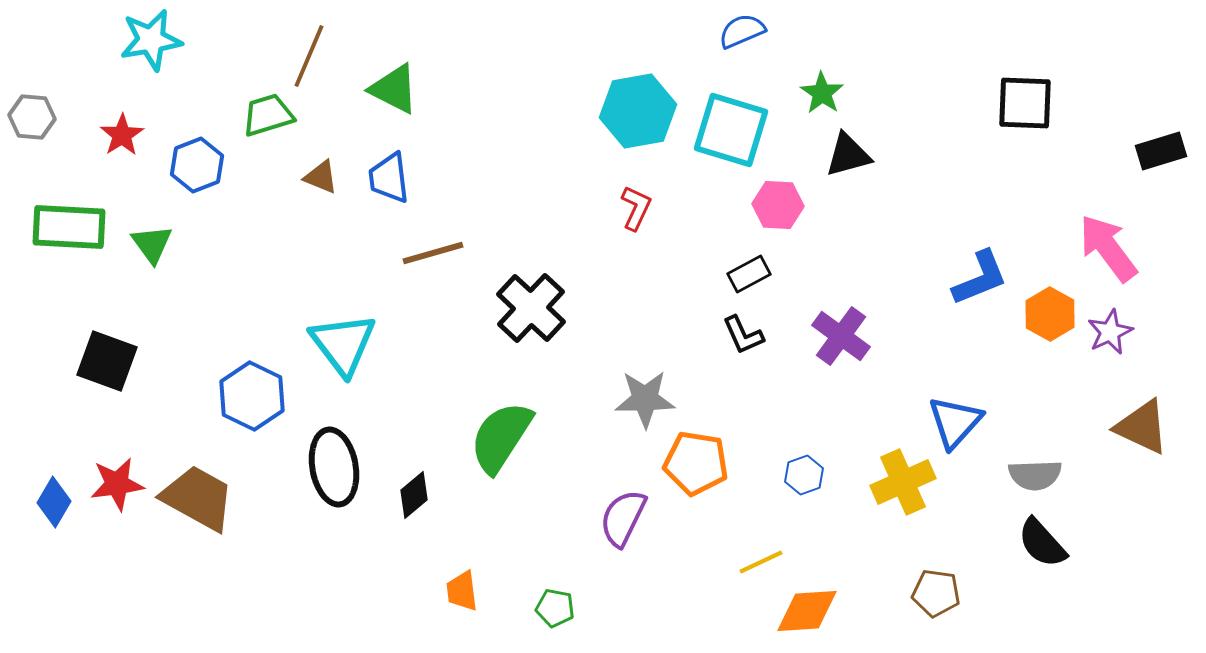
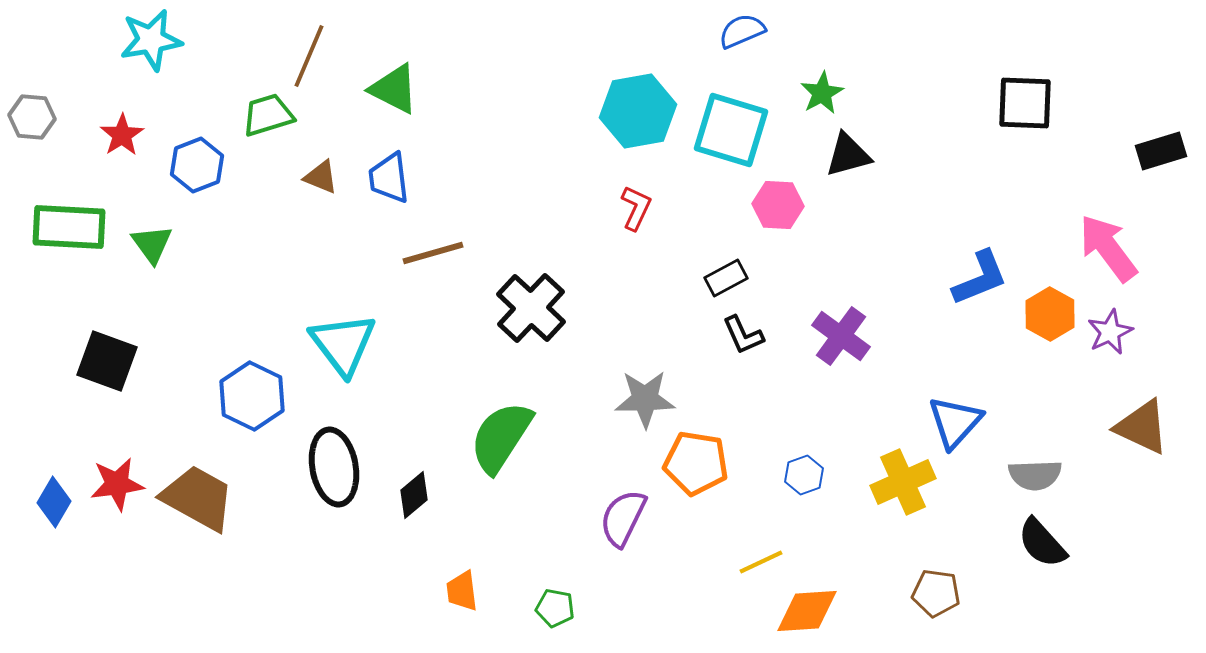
green star at (822, 93): rotated 9 degrees clockwise
black rectangle at (749, 274): moved 23 px left, 4 px down
